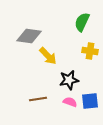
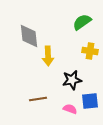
green semicircle: rotated 30 degrees clockwise
gray diamond: rotated 75 degrees clockwise
yellow arrow: rotated 42 degrees clockwise
black star: moved 3 px right
pink semicircle: moved 7 px down
